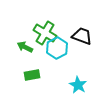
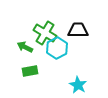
black trapezoid: moved 4 px left, 6 px up; rotated 20 degrees counterclockwise
green rectangle: moved 2 px left, 4 px up
